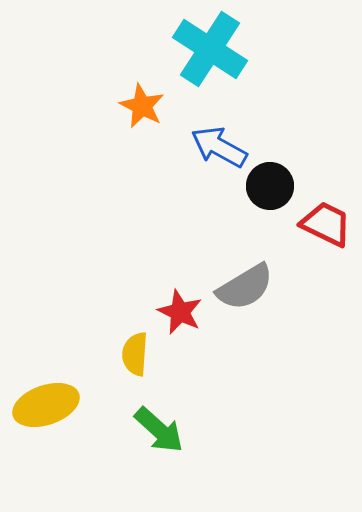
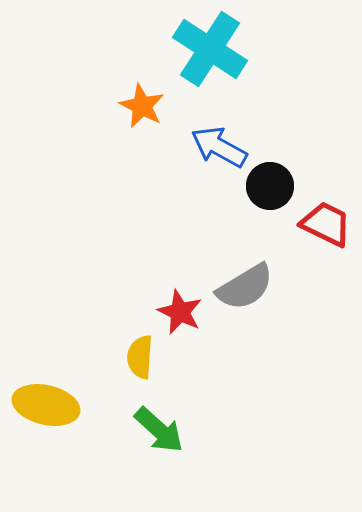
yellow semicircle: moved 5 px right, 3 px down
yellow ellipse: rotated 32 degrees clockwise
